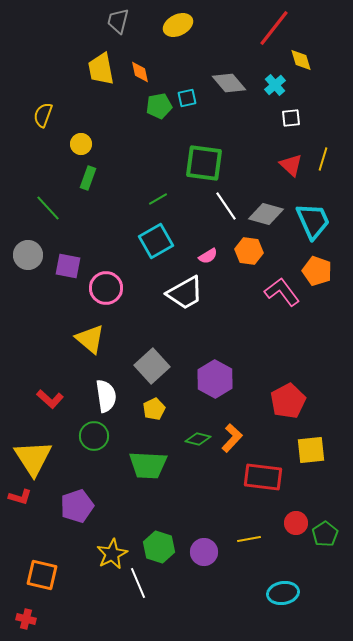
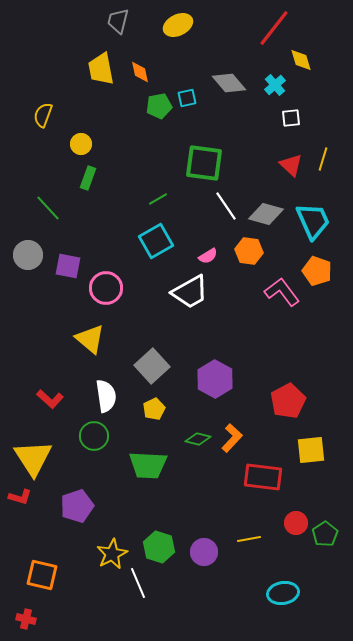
white trapezoid at (185, 293): moved 5 px right, 1 px up
